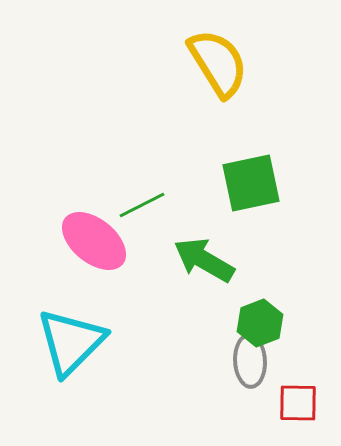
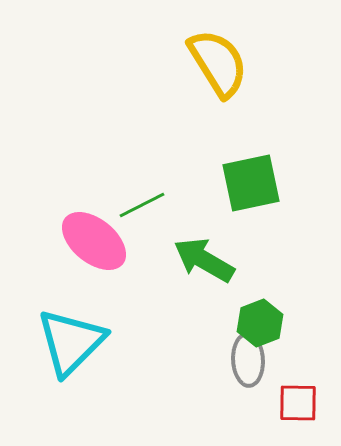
gray ellipse: moved 2 px left, 1 px up
